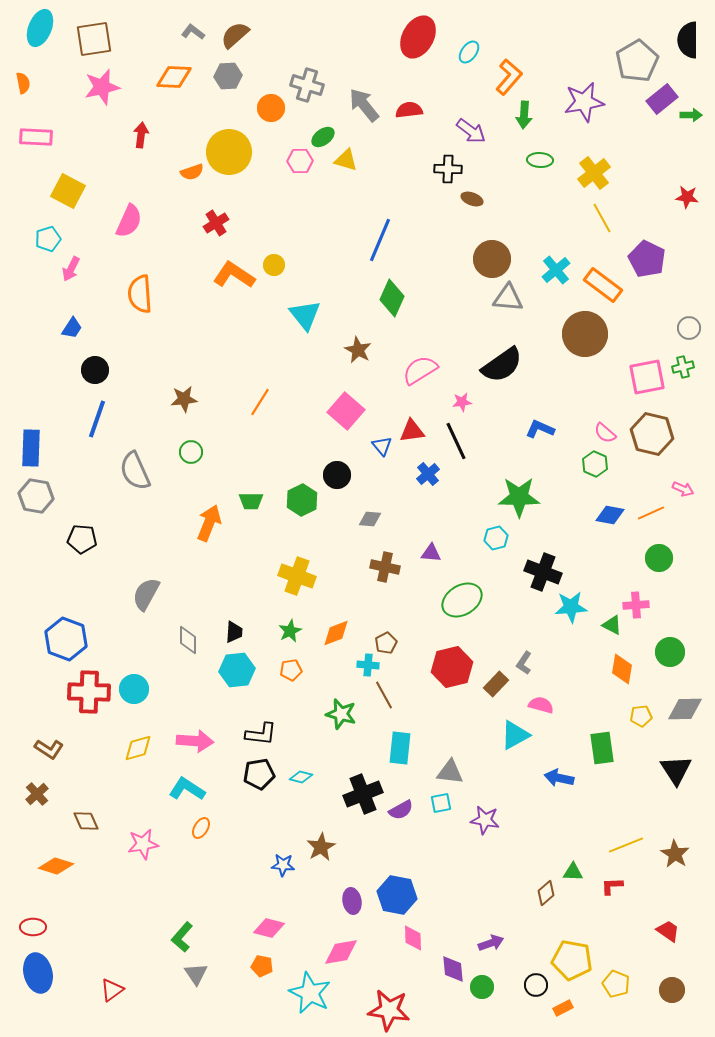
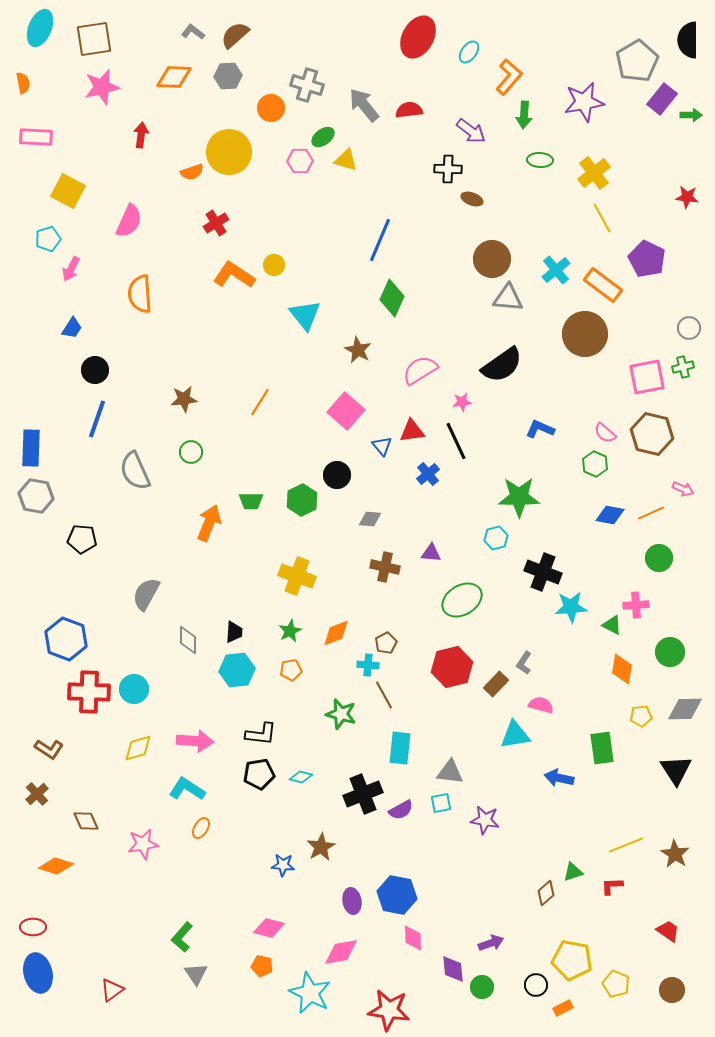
purple rectangle at (662, 99): rotated 12 degrees counterclockwise
cyan triangle at (515, 735): rotated 20 degrees clockwise
green triangle at (573, 872): rotated 20 degrees counterclockwise
